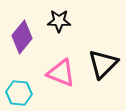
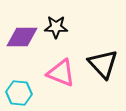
black star: moved 3 px left, 6 px down
purple diamond: rotated 52 degrees clockwise
black triangle: rotated 28 degrees counterclockwise
